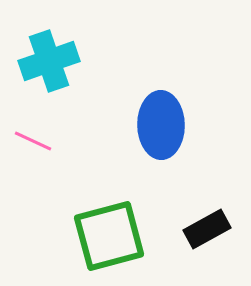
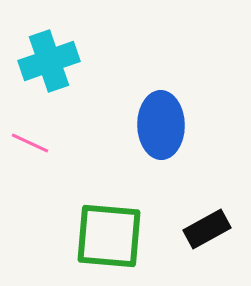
pink line: moved 3 px left, 2 px down
green square: rotated 20 degrees clockwise
